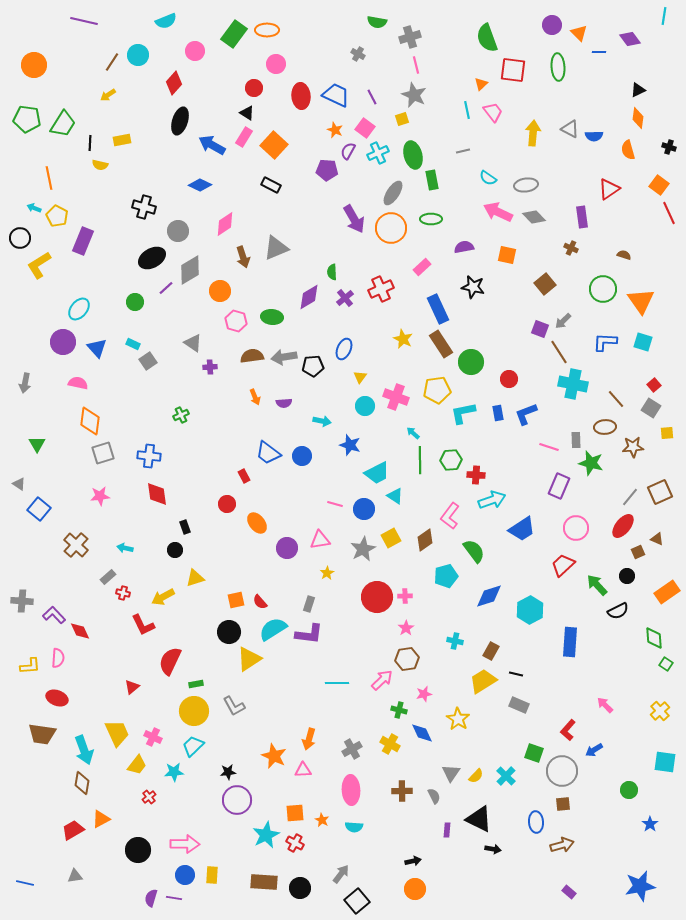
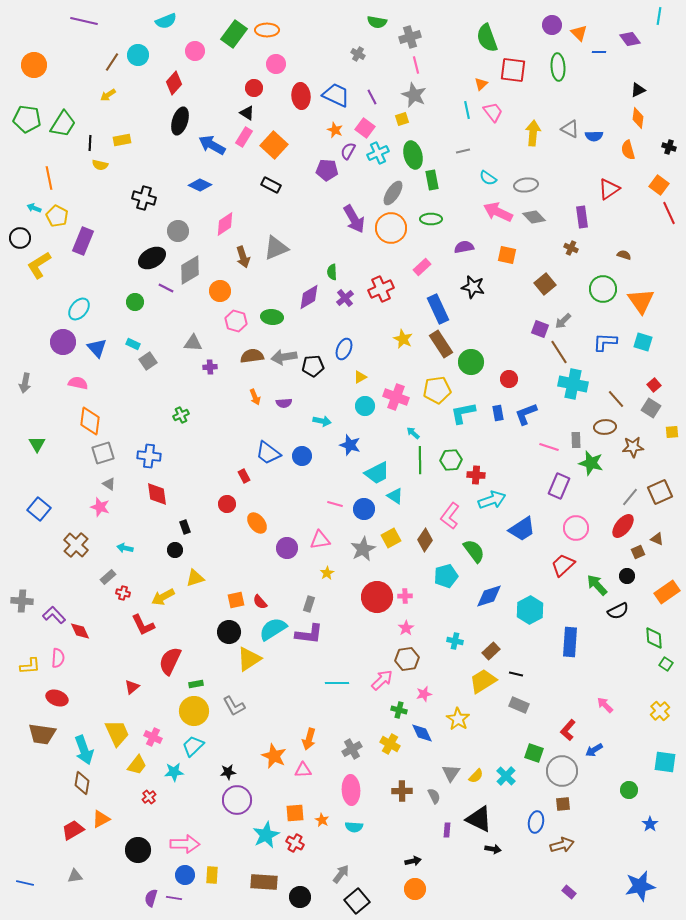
cyan line at (664, 16): moved 5 px left
black cross at (144, 207): moved 9 px up
purple line at (166, 288): rotated 70 degrees clockwise
gray triangle at (193, 343): rotated 30 degrees counterclockwise
yellow triangle at (360, 377): rotated 24 degrees clockwise
yellow square at (667, 433): moved 5 px right, 1 px up
gray triangle at (19, 484): moved 90 px right
pink star at (100, 496): moved 11 px down; rotated 24 degrees clockwise
brown diamond at (425, 540): rotated 20 degrees counterclockwise
brown rectangle at (491, 651): rotated 18 degrees clockwise
blue ellipse at (536, 822): rotated 15 degrees clockwise
black circle at (300, 888): moved 9 px down
